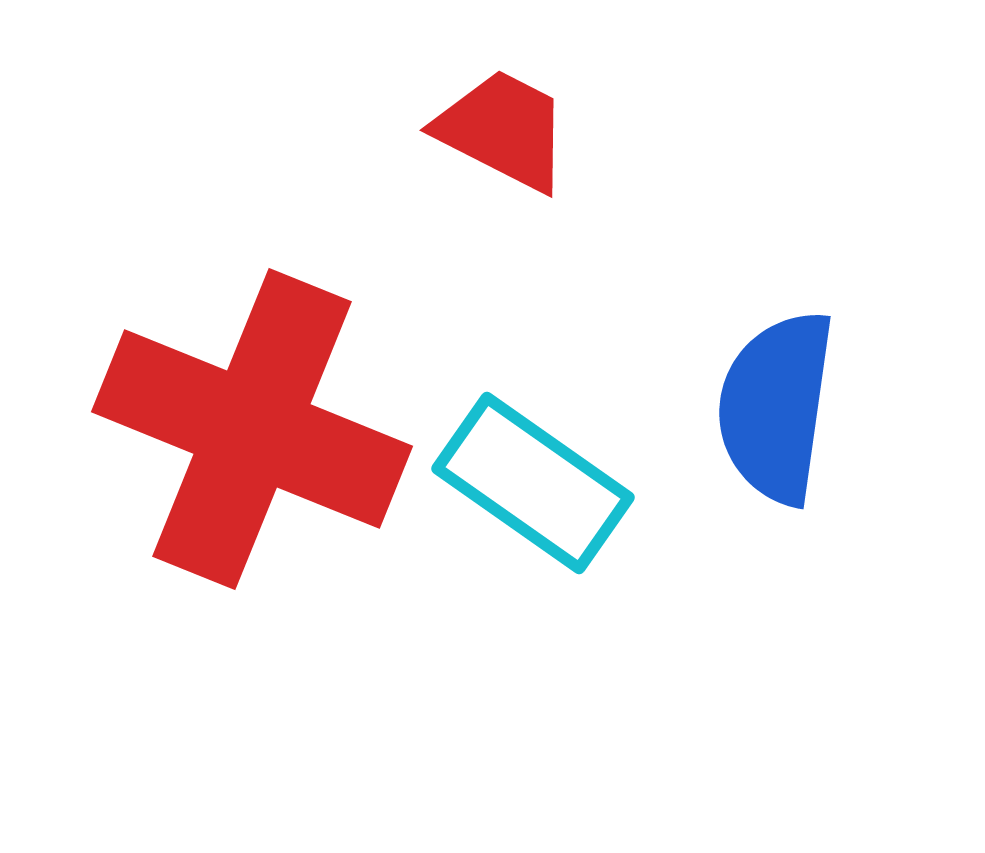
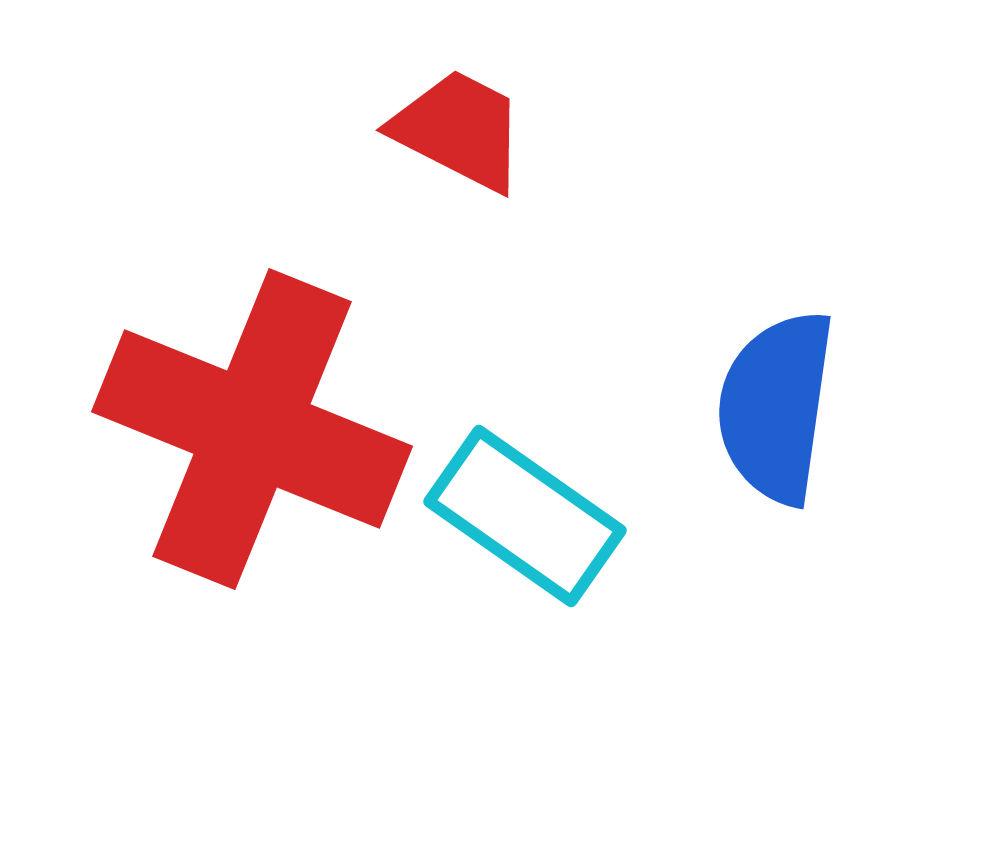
red trapezoid: moved 44 px left
cyan rectangle: moved 8 px left, 33 px down
